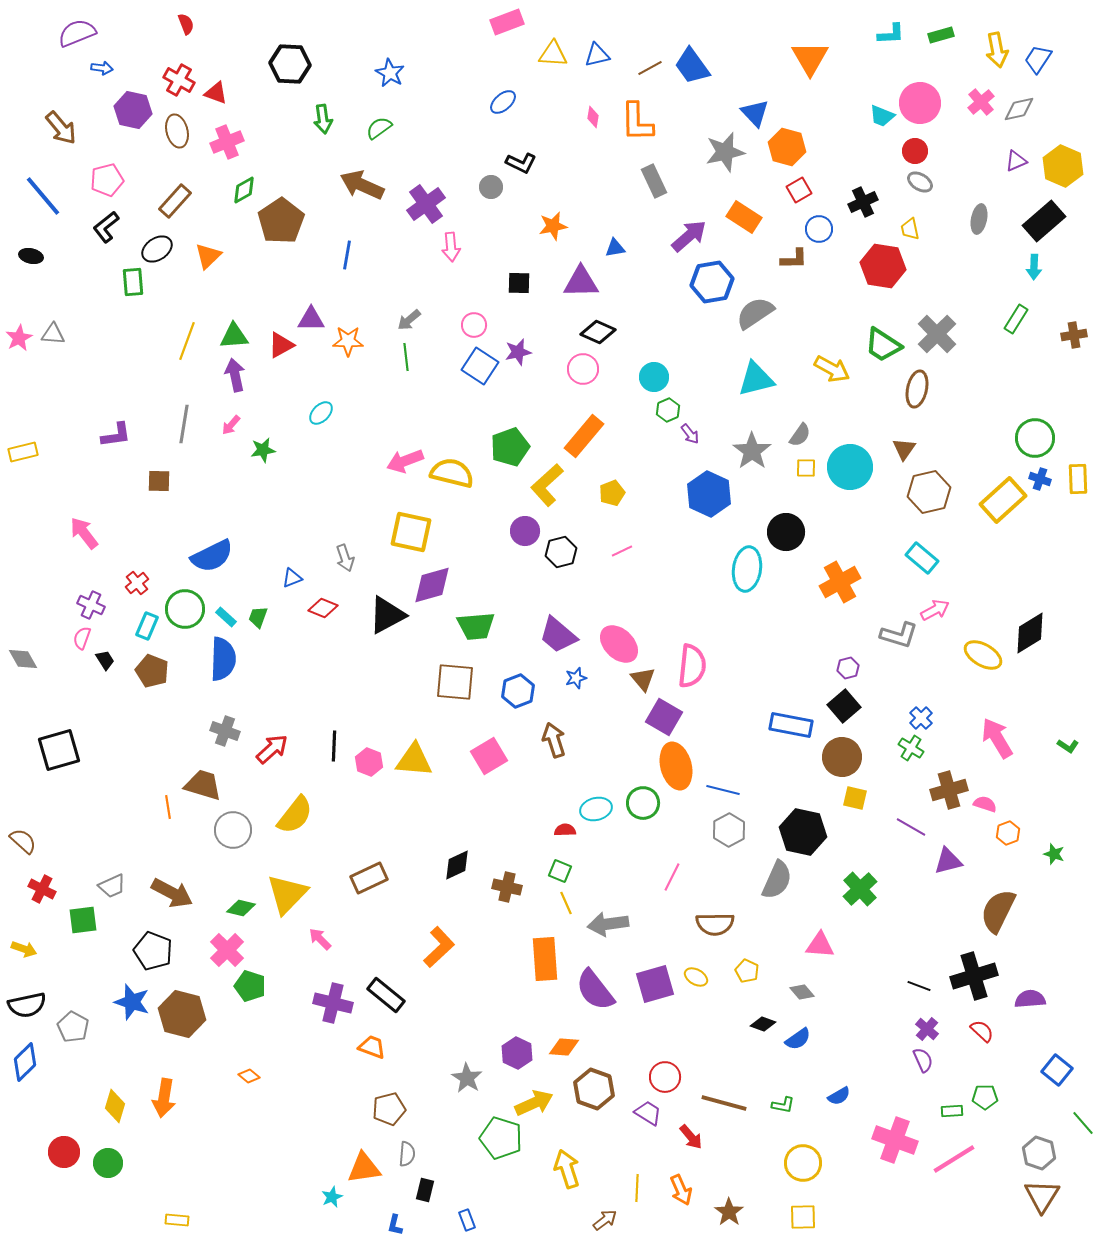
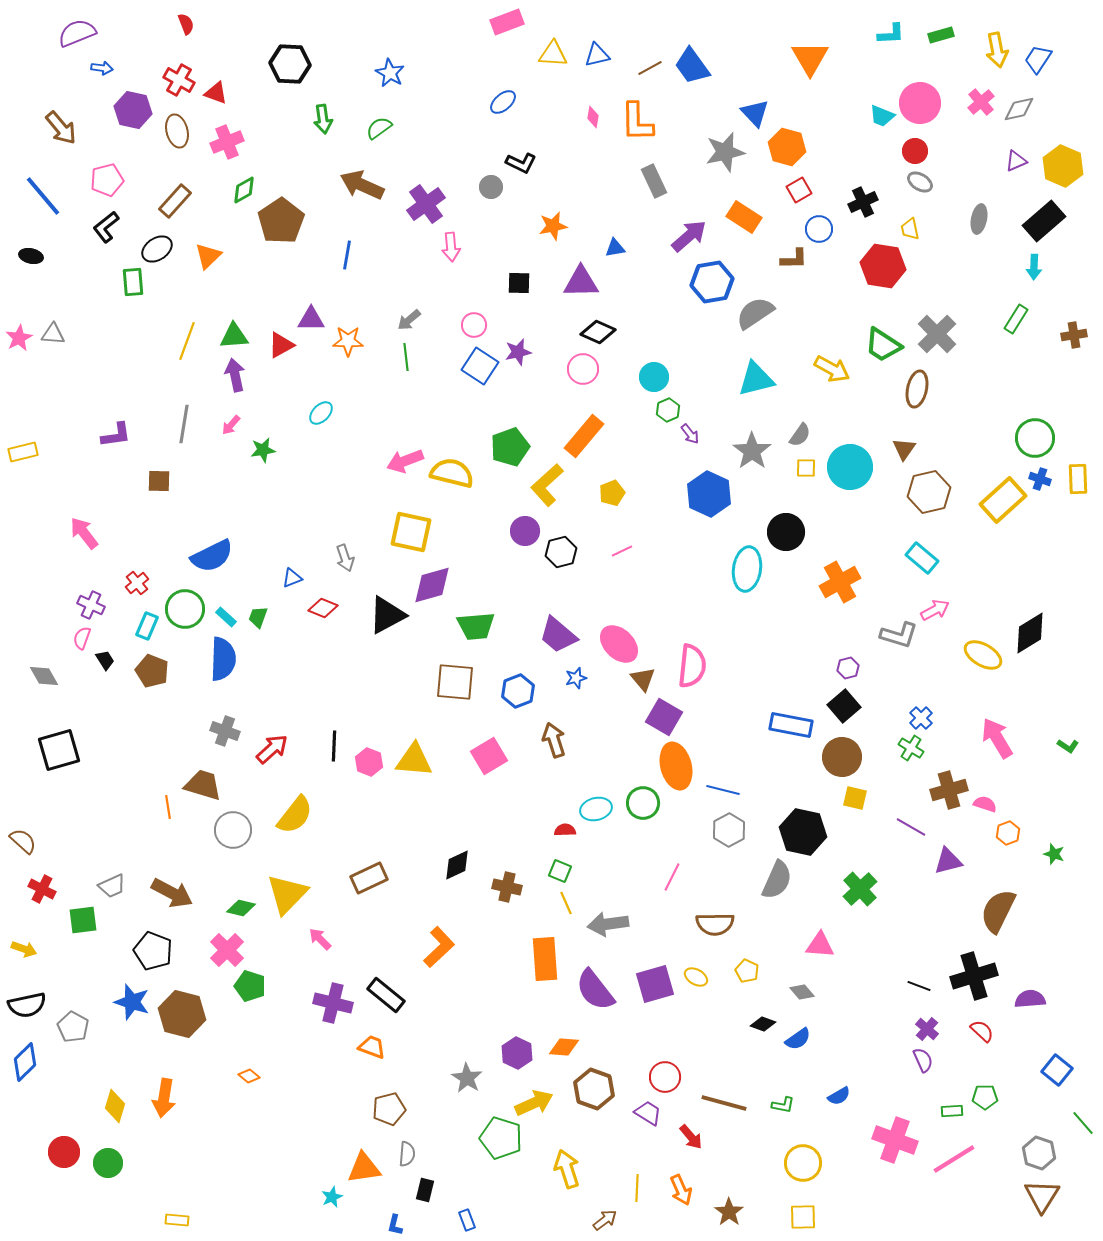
gray diamond at (23, 659): moved 21 px right, 17 px down
